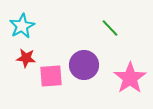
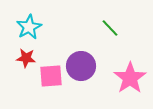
cyan star: moved 7 px right, 1 px down
purple circle: moved 3 px left, 1 px down
